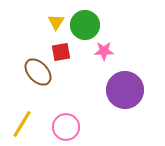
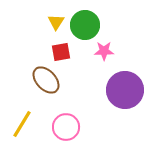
brown ellipse: moved 8 px right, 8 px down
